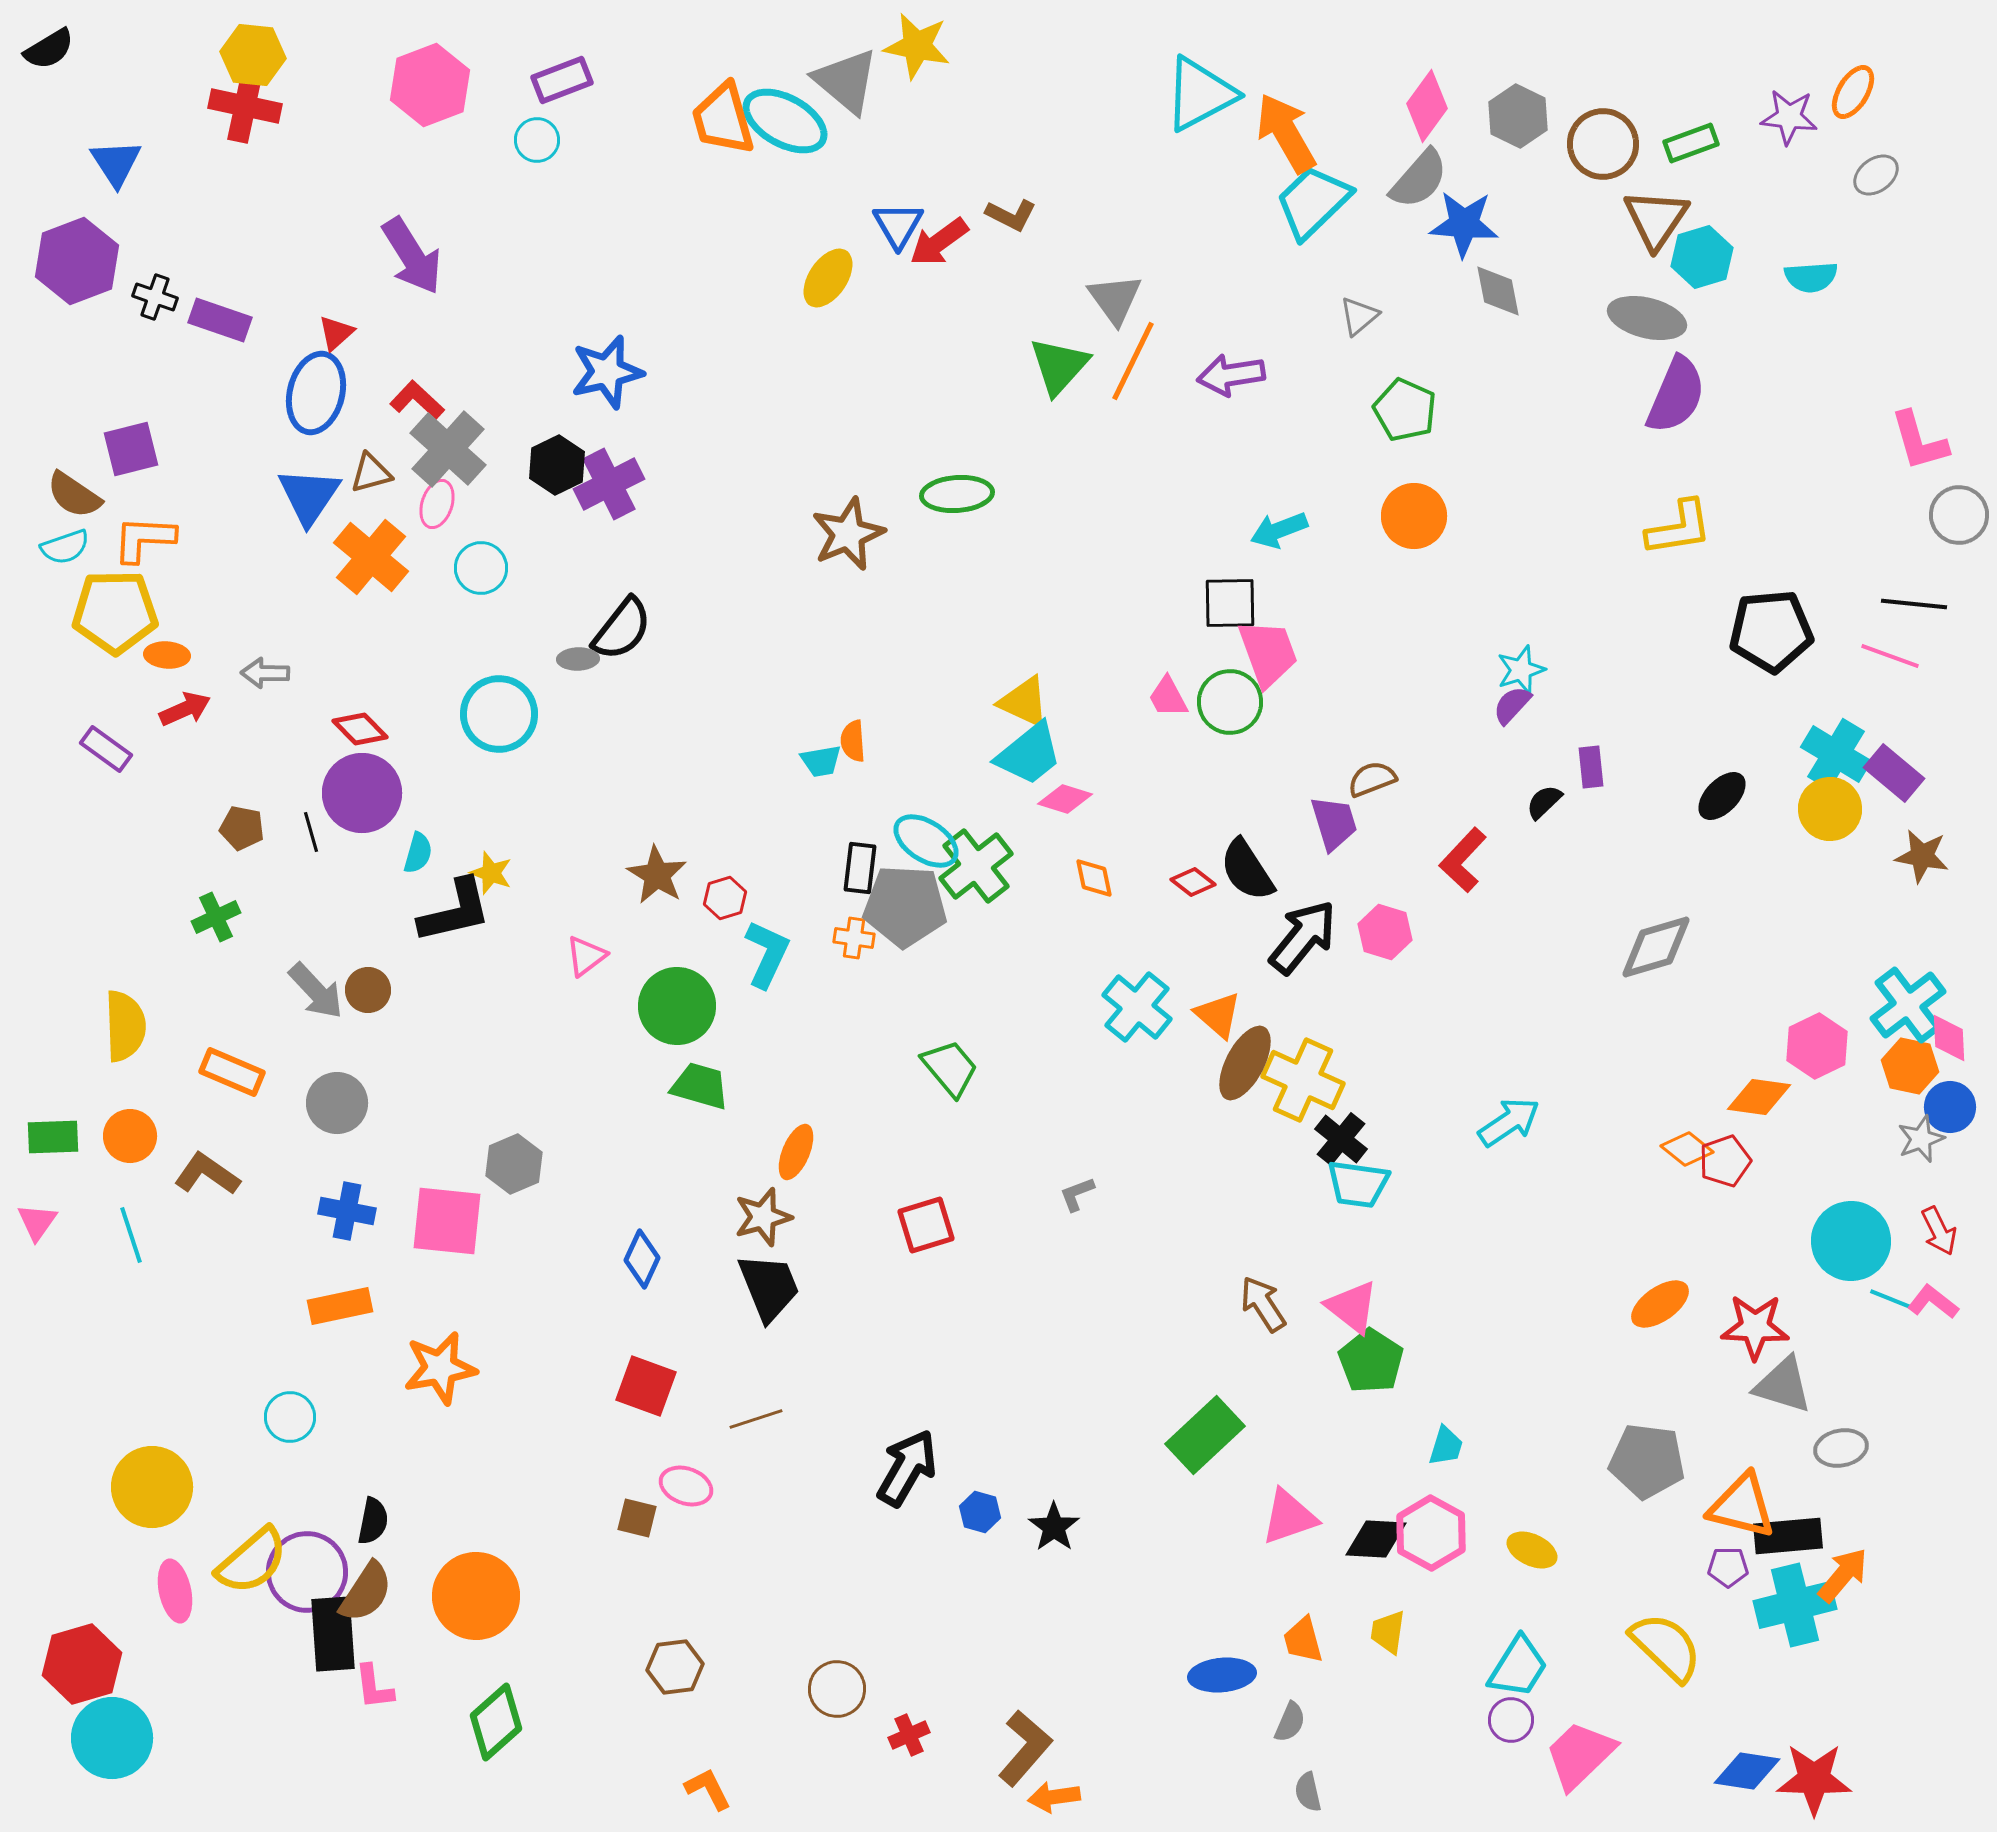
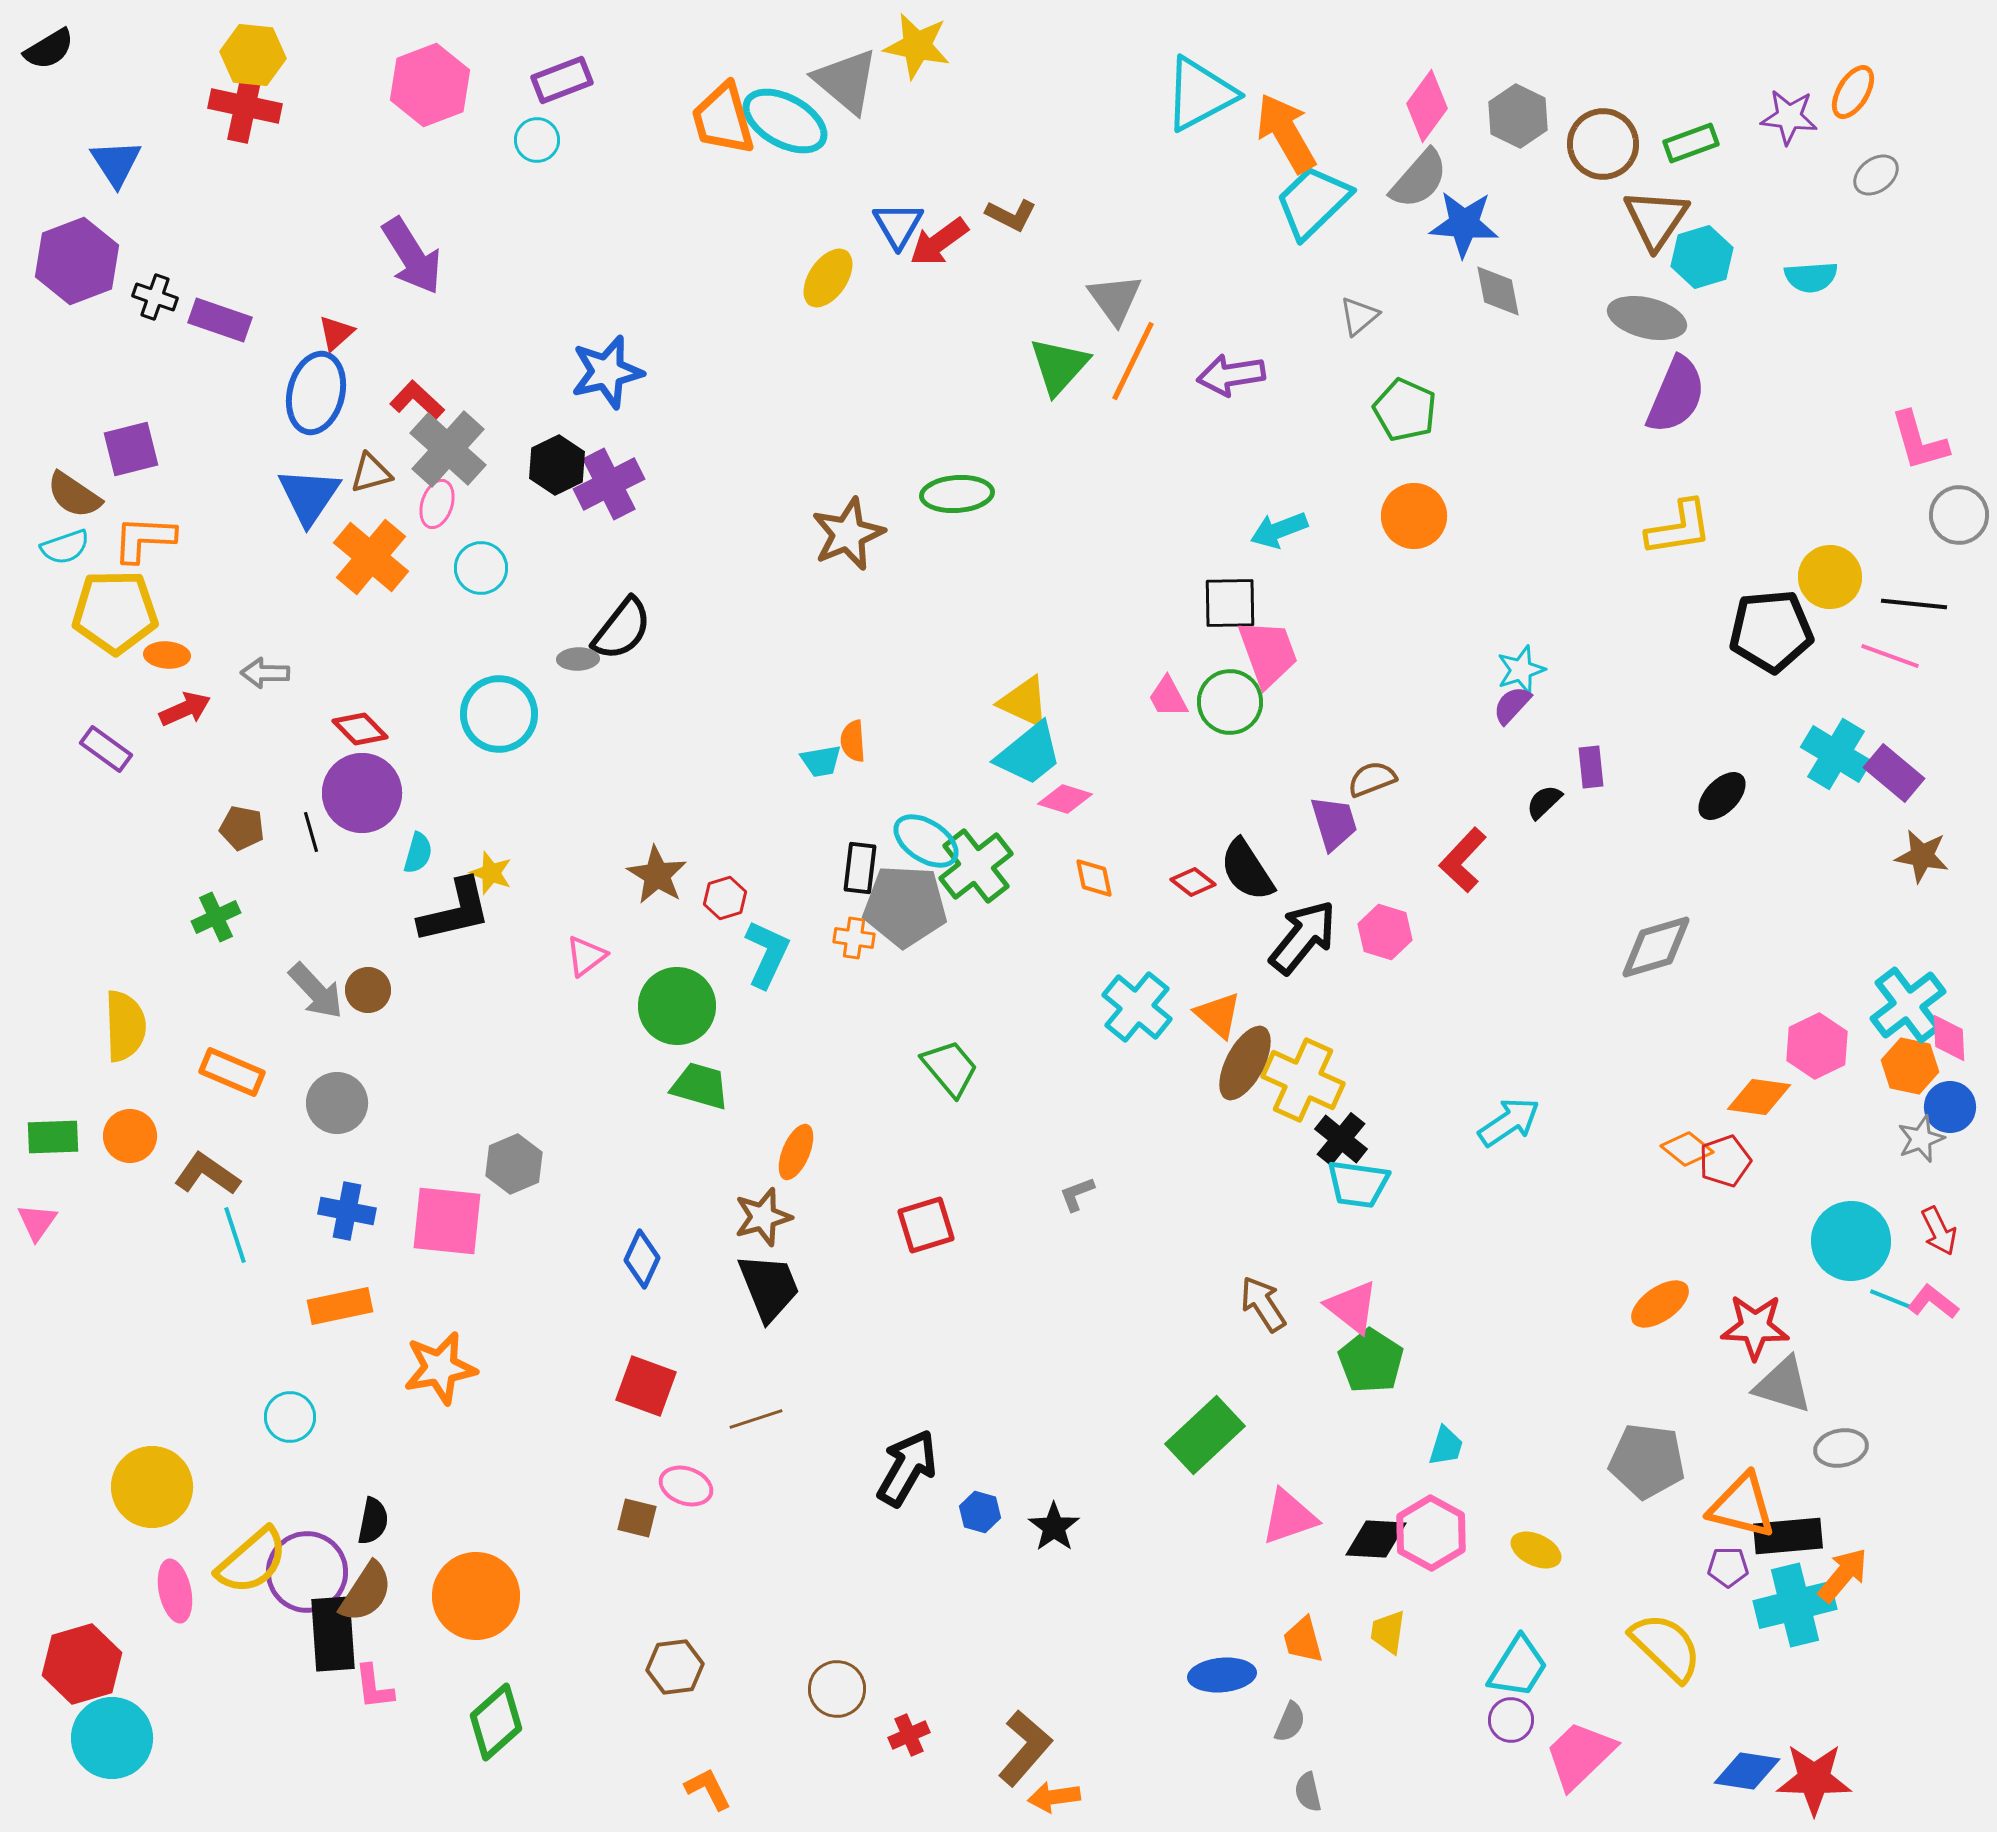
yellow circle at (1830, 809): moved 232 px up
cyan line at (131, 1235): moved 104 px right
yellow ellipse at (1532, 1550): moved 4 px right
